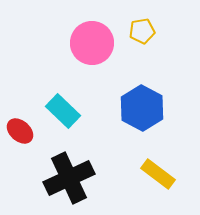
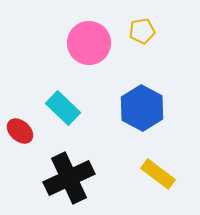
pink circle: moved 3 px left
cyan rectangle: moved 3 px up
